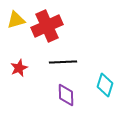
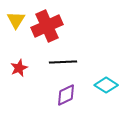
yellow triangle: rotated 42 degrees counterclockwise
cyan diamond: moved 1 px right; rotated 75 degrees counterclockwise
purple diamond: rotated 65 degrees clockwise
